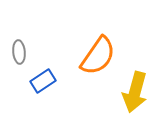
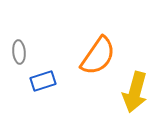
blue rectangle: rotated 15 degrees clockwise
